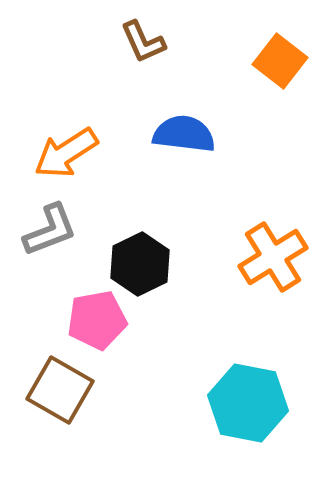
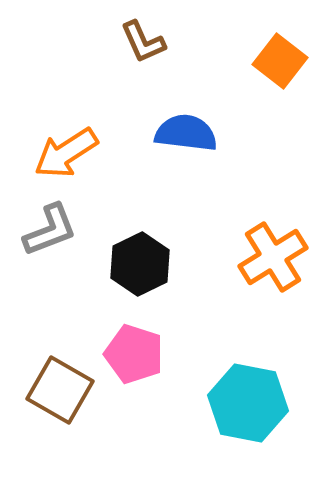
blue semicircle: moved 2 px right, 1 px up
pink pentagon: moved 37 px right, 34 px down; rotated 28 degrees clockwise
